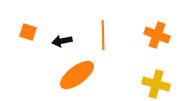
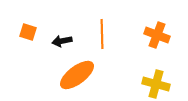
orange line: moved 1 px left, 1 px up
